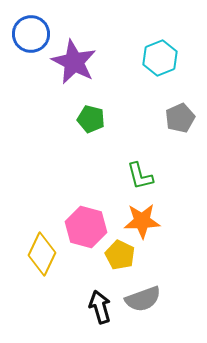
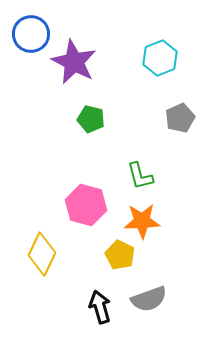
pink hexagon: moved 22 px up
gray semicircle: moved 6 px right
